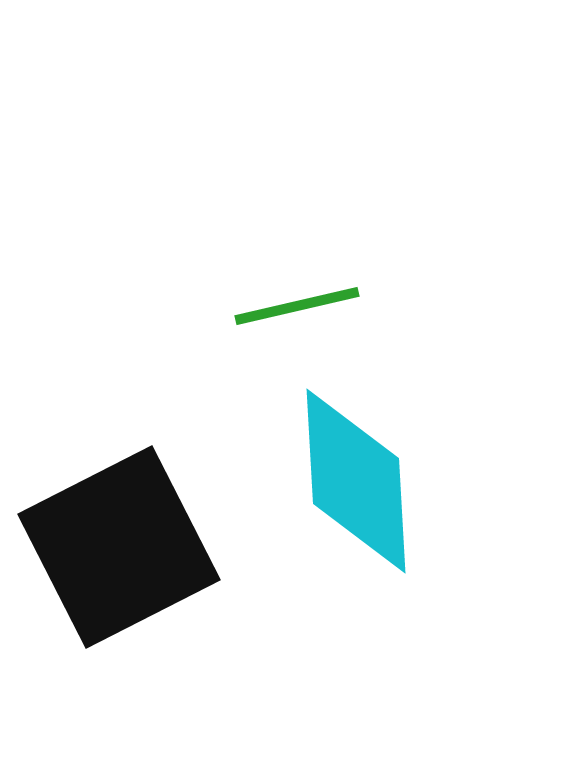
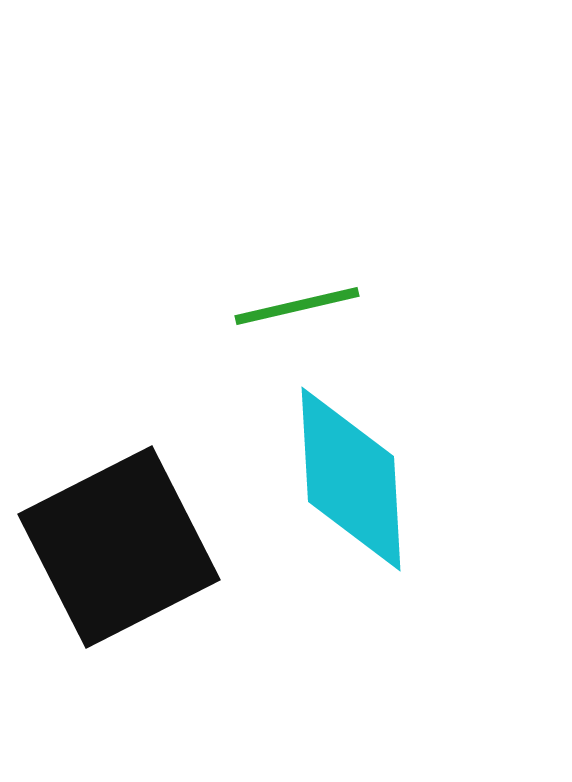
cyan diamond: moved 5 px left, 2 px up
